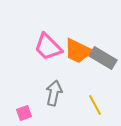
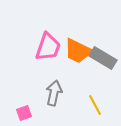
pink trapezoid: rotated 116 degrees counterclockwise
